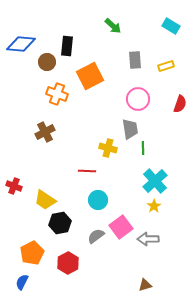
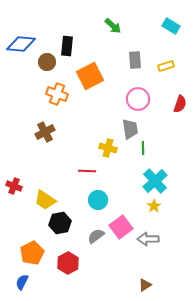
brown triangle: rotated 16 degrees counterclockwise
